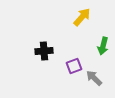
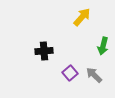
purple square: moved 4 px left, 7 px down; rotated 21 degrees counterclockwise
gray arrow: moved 3 px up
